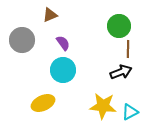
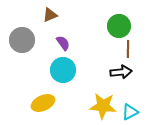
black arrow: rotated 15 degrees clockwise
